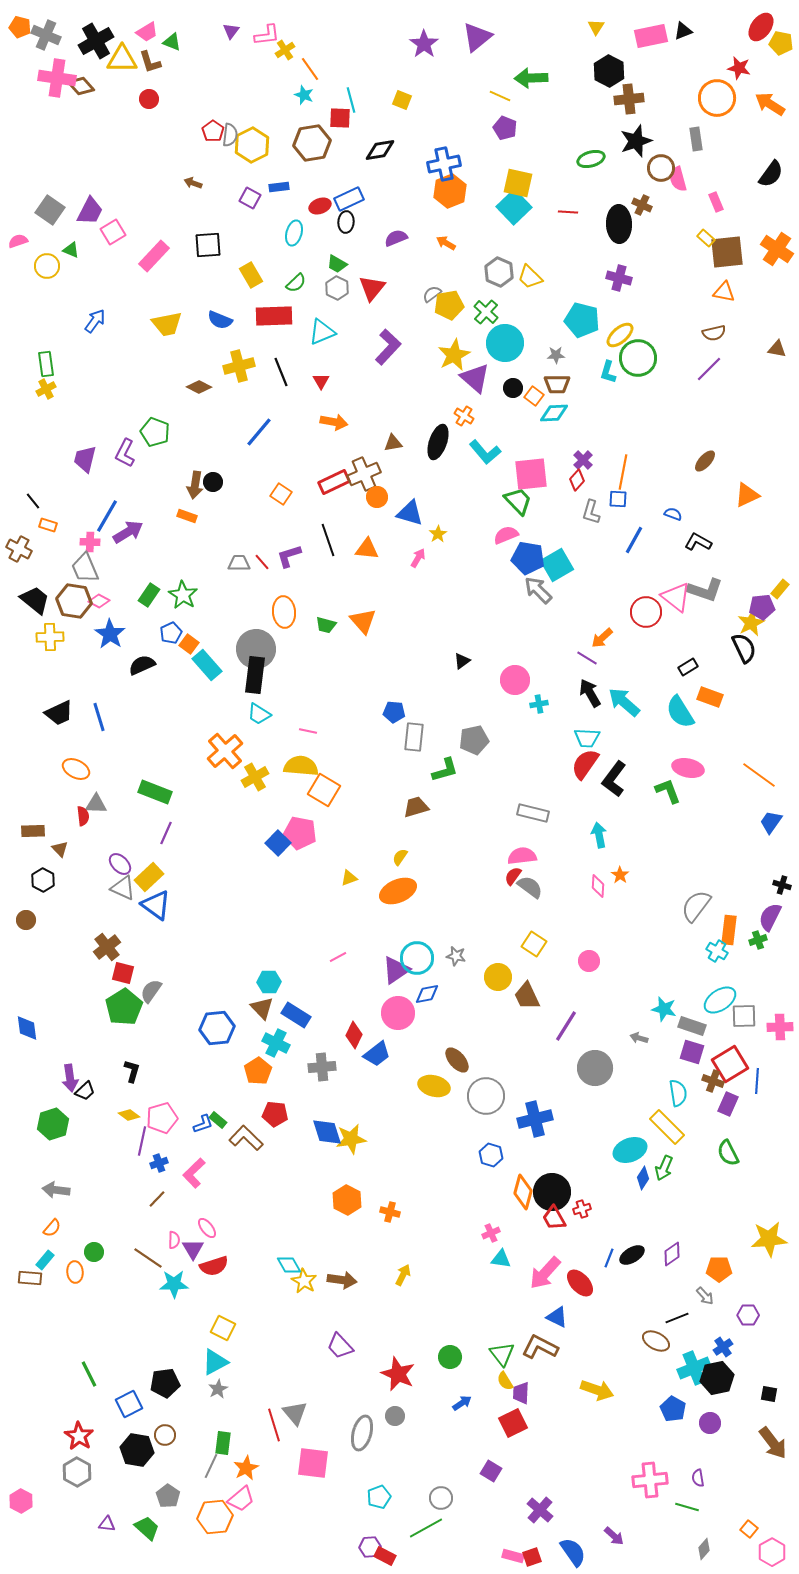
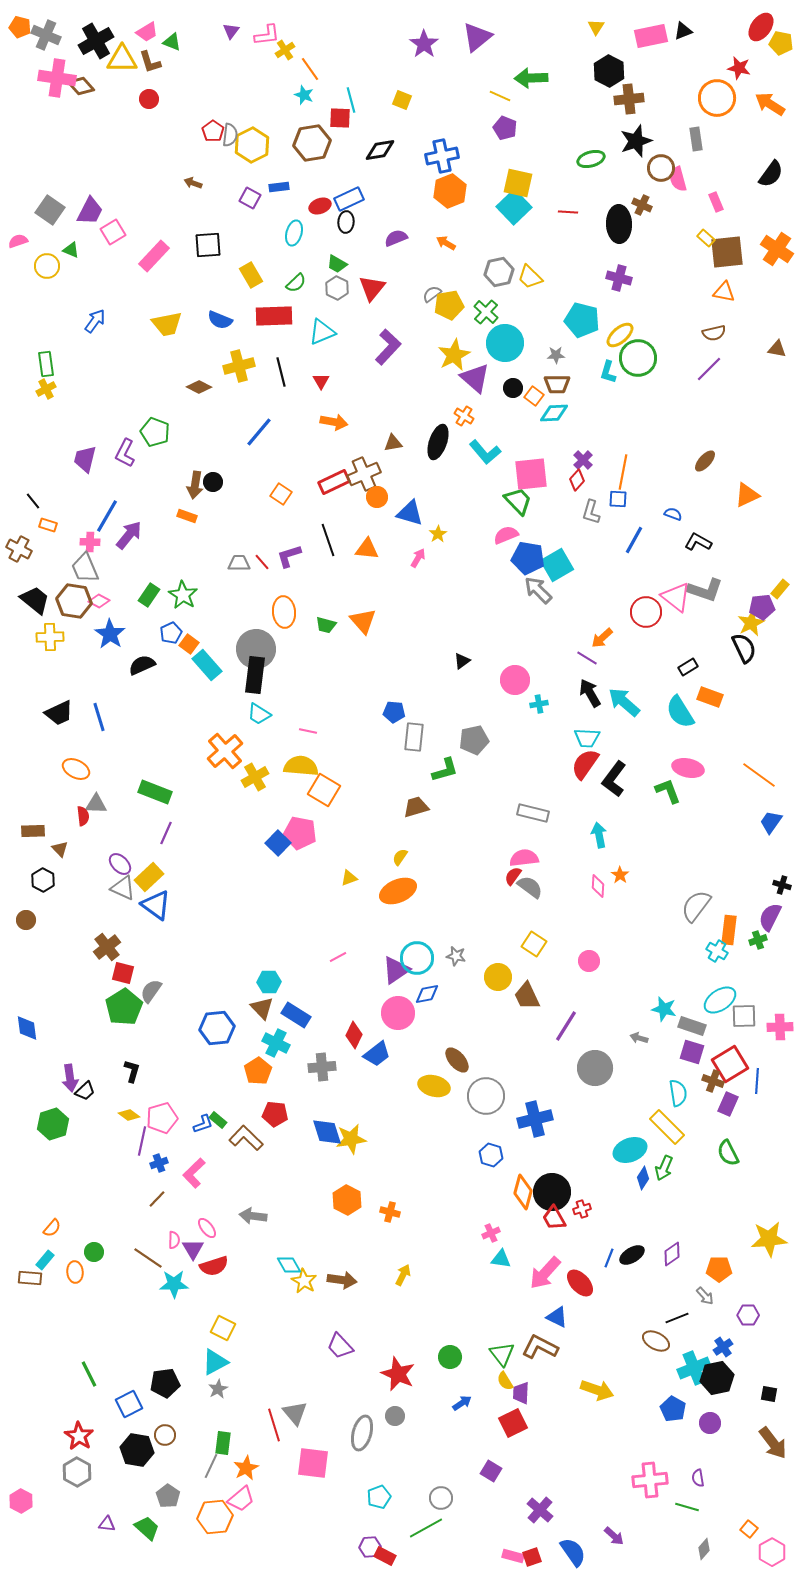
blue cross at (444, 164): moved 2 px left, 8 px up
gray hexagon at (499, 272): rotated 24 degrees clockwise
black line at (281, 372): rotated 8 degrees clockwise
purple arrow at (128, 532): moved 1 px right, 3 px down; rotated 20 degrees counterclockwise
pink semicircle at (522, 856): moved 2 px right, 2 px down
gray arrow at (56, 1190): moved 197 px right, 26 px down
